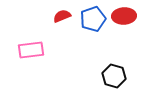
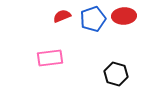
pink rectangle: moved 19 px right, 8 px down
black hexagon: moved 2 px right, 2 px up
